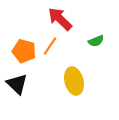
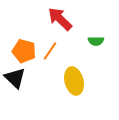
green semicircle: rotated 21 degrees clockwise
orange line: moved 5 px down
black triangle: moved 2 px left, 6 px up
